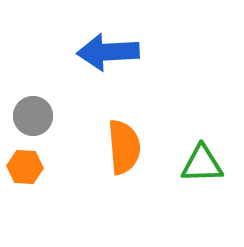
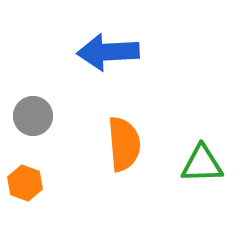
orange semicircle: moved 3 px up
orange hexagon: moved 16 px down; rotated 16 degrees clockwise
